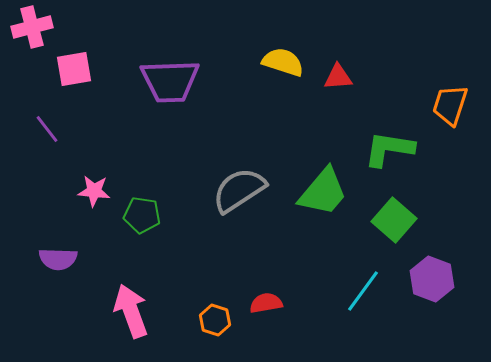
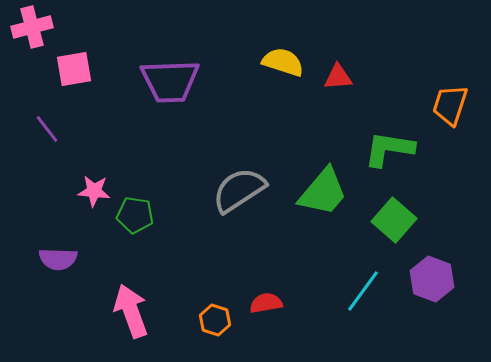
green pentagon: moved 7 px left
